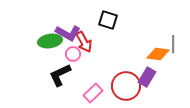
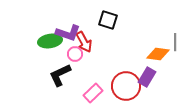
purple L-shape: rotated 10 degrees counterclockwise
gray line: moved 2 px right, 2 px up
pink circle: moved 2 px right
